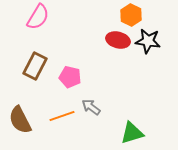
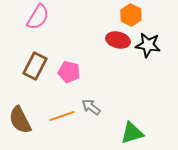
black star: moved 4 px down
pink pentagon: moved 1 px left, 5 px up
